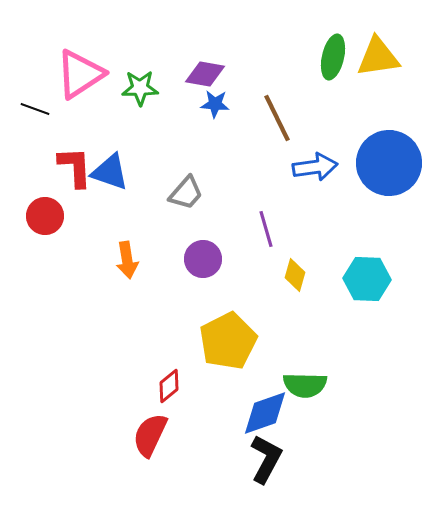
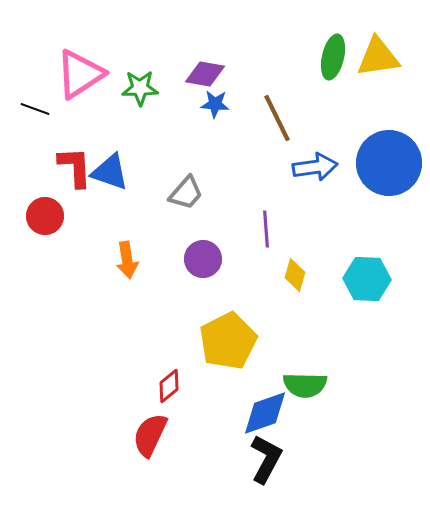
purple line: rotated 12 degrees clockwise
